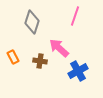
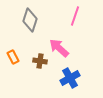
gray diamond: moved 2 px left, 2 px up
blue cross: moved 8 px left, 7 px down
